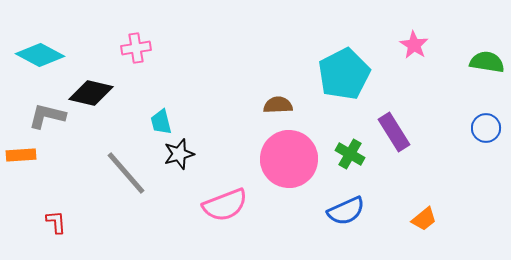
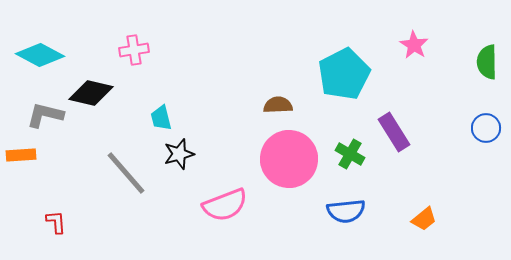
pink cross: moved 2 px left, 2 px down
green semicircle: rotated 100 degrees counterclockwise
gray L-shape: moved 2 px left, 1 px up
cyan trapezoid: moved 4 px up
blue semicircle: rotated 18 degrees clockwise
